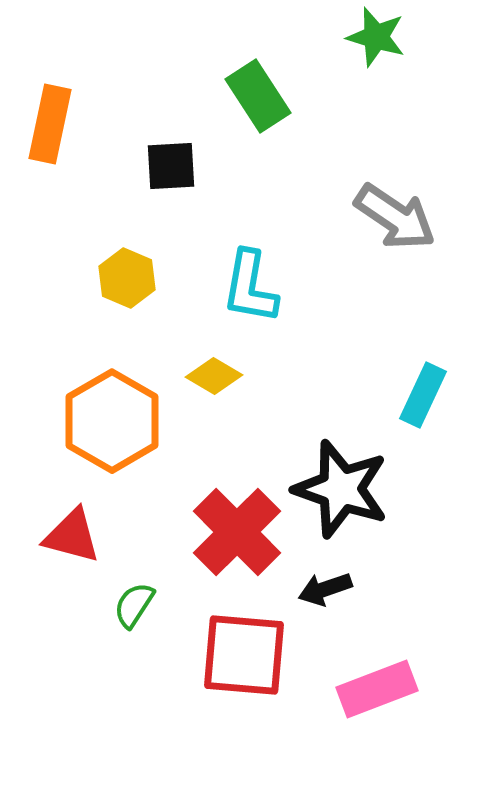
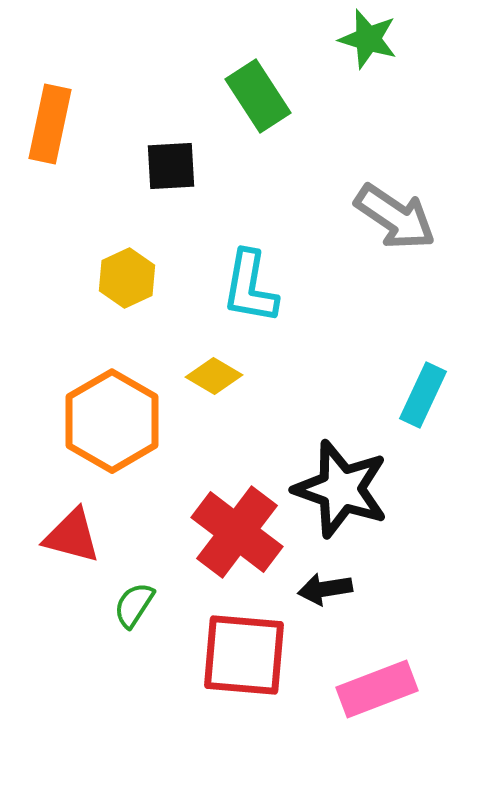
green star: moved 8 px left, 2 px down
yellow hexagon: rotated 12 degrees clockwise
red cross: rotated 8 degrees counterclockwise
black arrow: rotated 10 degrees clockwise
